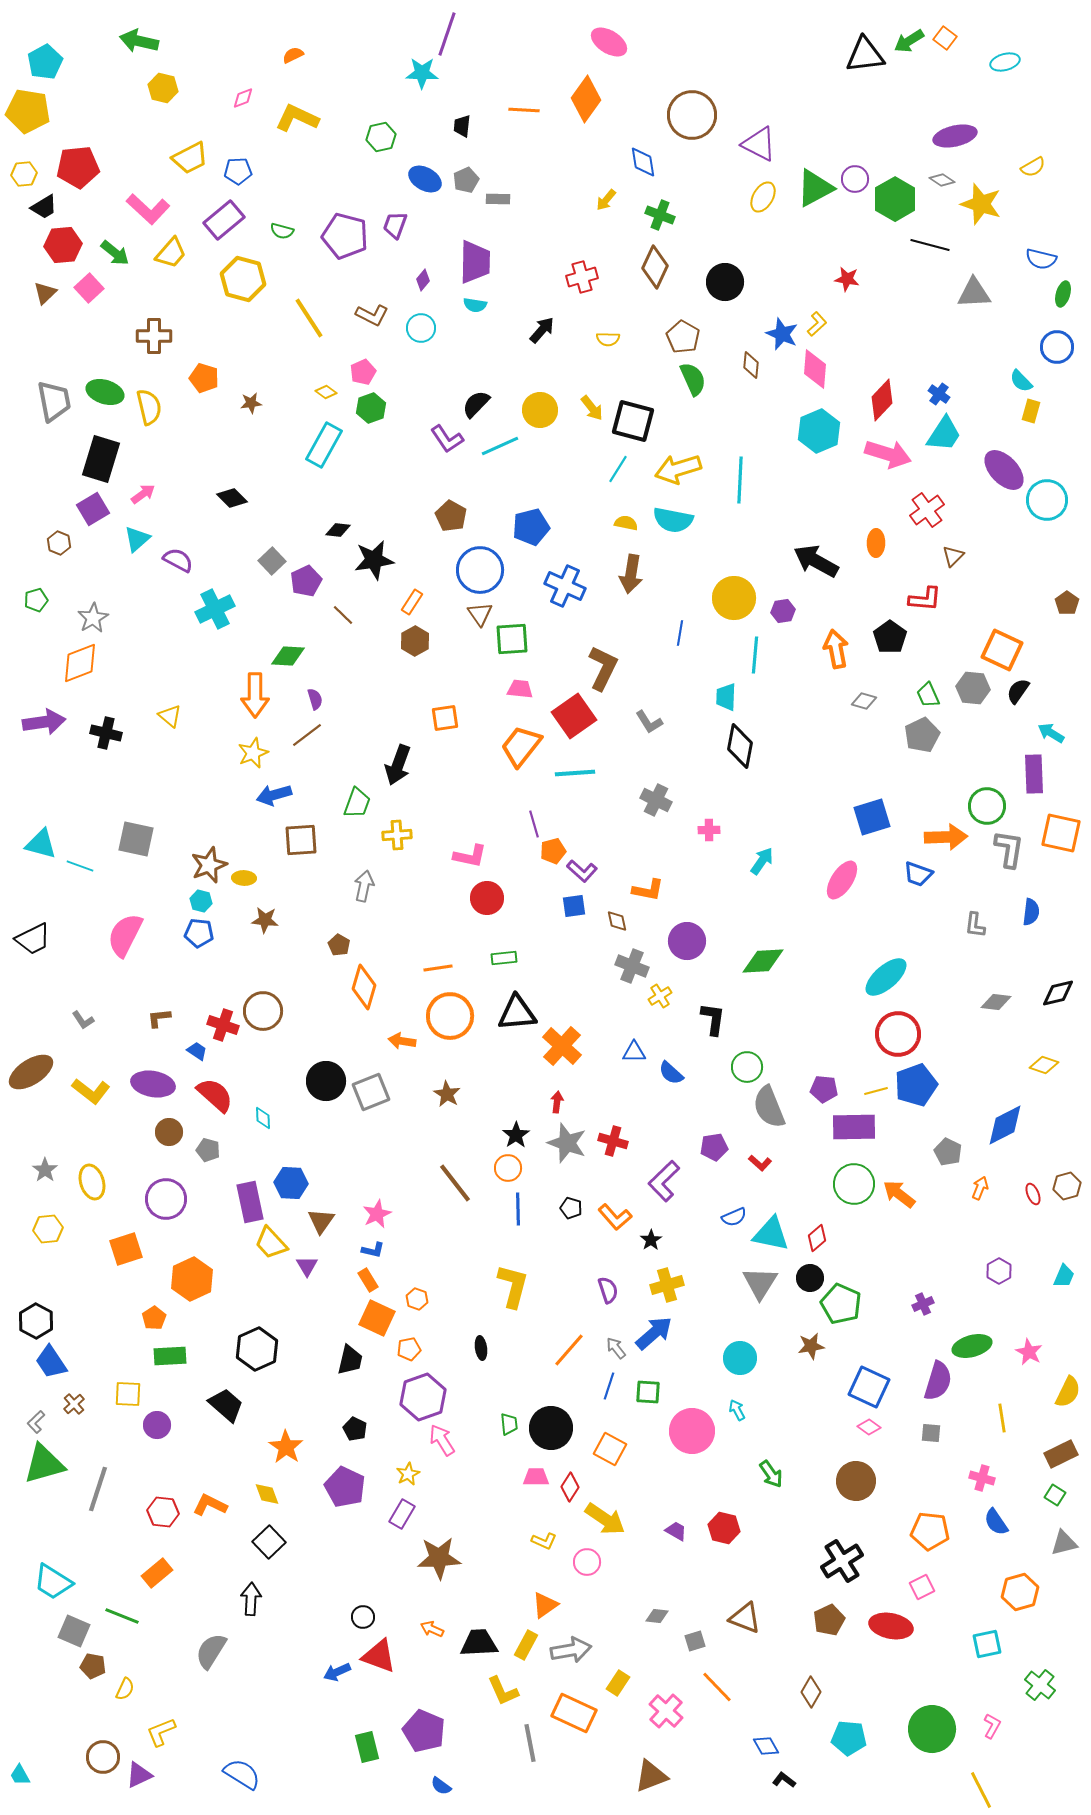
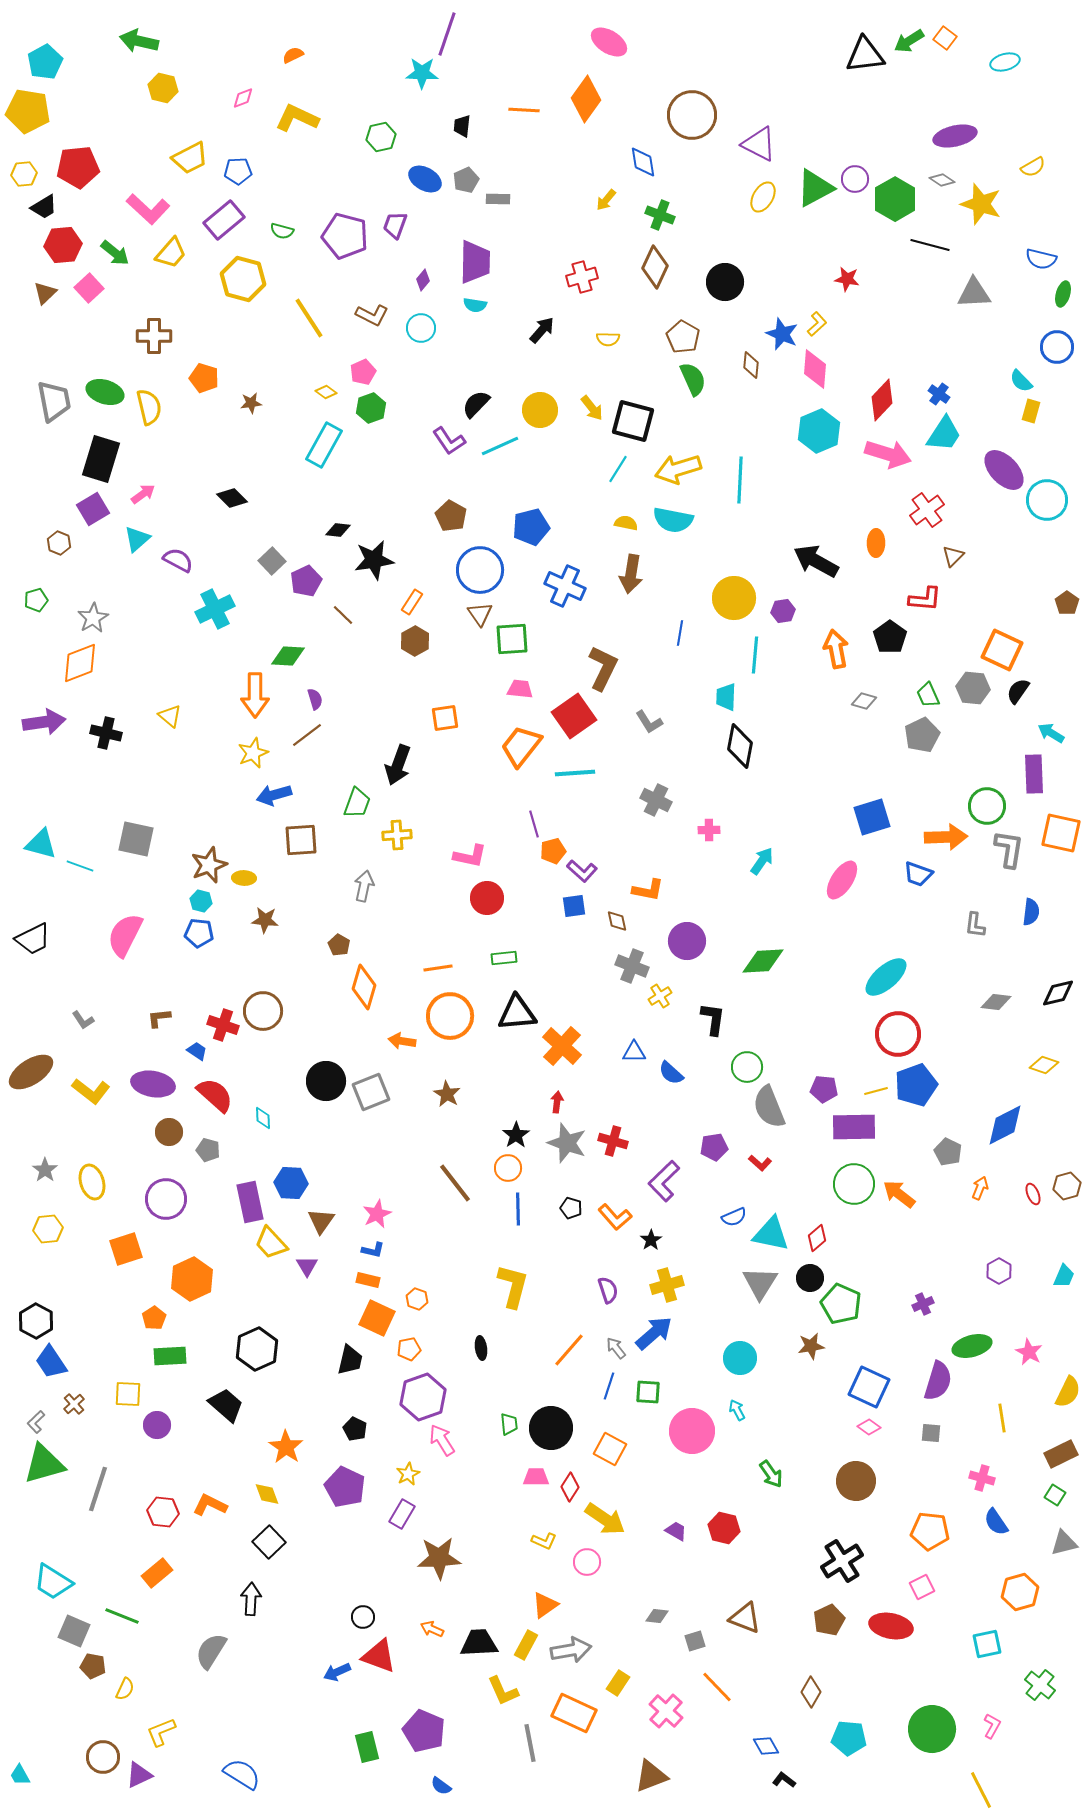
purple L-shape at (447, 439): moved 2 px right, 2 px down
orange rectangle at (368, 1280): rotated 45 degrees counterclockwise
